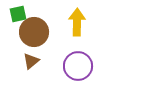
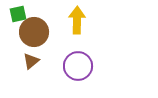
yellow arrow: moved 2 px up
